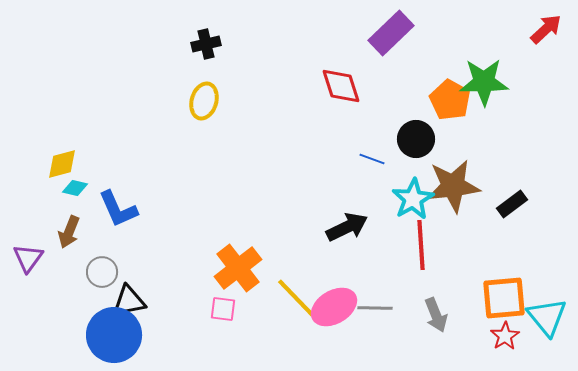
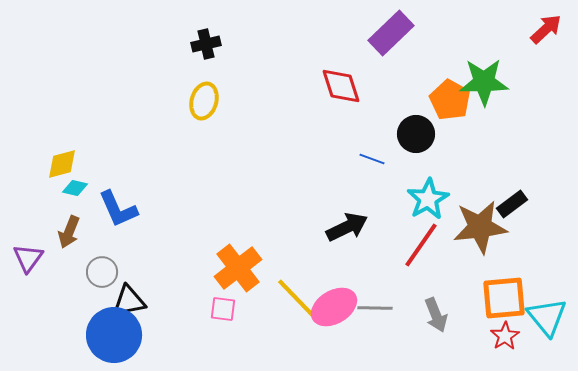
black circle: moved 5 px up
brown star: moved 27 px right, 41 px down
cyan star: moved 15 px right
red line: rotated 39 degrees clockwise
